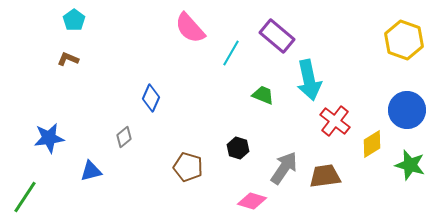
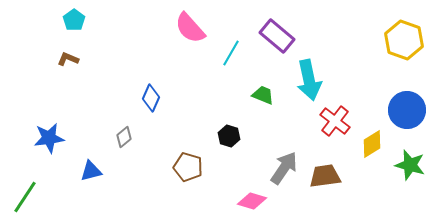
black hexagon: moved 9 px left, 12 px up
